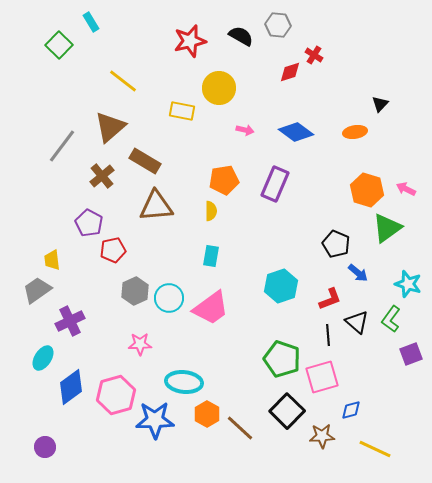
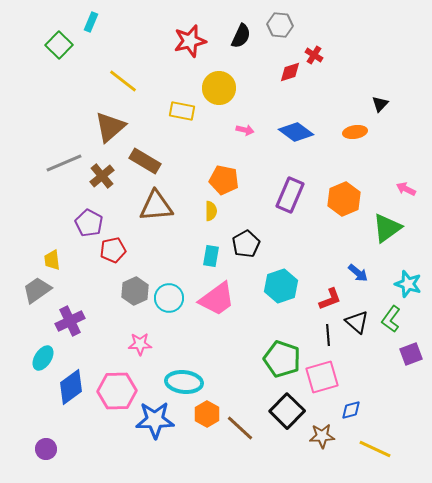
cyan rectangle at (91, 22): rotated 54 degrees clockwise
gray hexagon at (278, 25): moved 2 px right
black semicircle at (241, 36): rotated 85 degrees clockwise
gray line at (62, 146): moved 2 px right, 17 px down; rotated 30 degrees clockwise
orange pentagon at (224, 180): rotated 20 degrees clockwise
purple rectangle at (275, 184): moved 15 px right, 11 px down
orange hexagon at (367, 190): moved 23 px left, 9 px down; rotated 20 degrees clockwise
black pentagon at (336, 244): moved 90 px left; rotated 20 degrees clockwise
pink trapezoid at (211, 308): moved 6 px right, 9 px up
pink hexagon at (116, 395): moved 1 px right, 4 px up; rotated 15 degrees clockwise
purple circle at (45, 447): moved 1 px right, 2 px down
